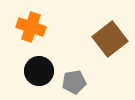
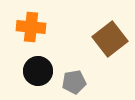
orange cross: rotated 12 degrees counterclockwise
black circle: moved 1 px left
